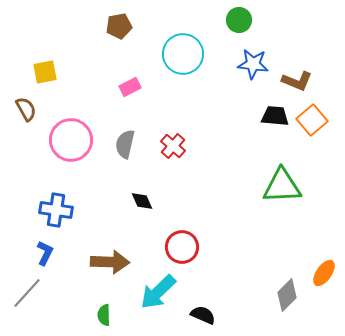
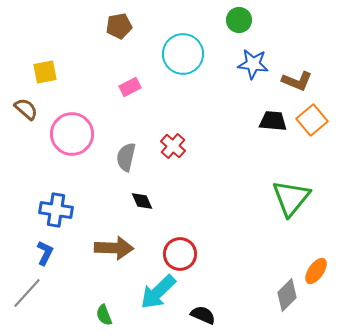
brown semicircle: rotated 20 degrees counterclockwise
black trapezoid: moved 2 px left, 5 px down
pink circle: moved 1 px right, 6 px up
gray semicircle: moved 1 px right, 13 px down
green triangle: moved 9 px right, 12 px down; rotated 48 degrees counterclockwise
red circle: moved 2 px left, 7 px down
brown arrow: moved 4 px right, 14 px up
orange ellipse: moved 8 px left, 2 px up
green semicircle: rotated 20 degrees counterclockwise
